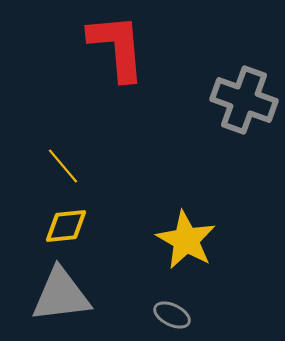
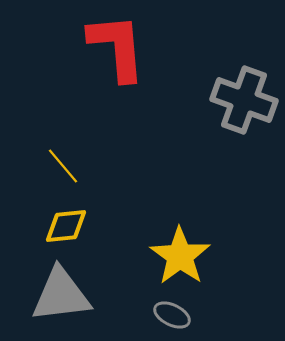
yellow star: moved 6 px left, 16 px down; rotated 6 degrees clockwise
